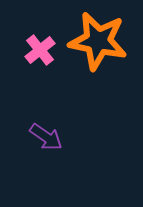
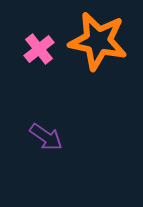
pink cross: moved 1 px left, 1 px up
